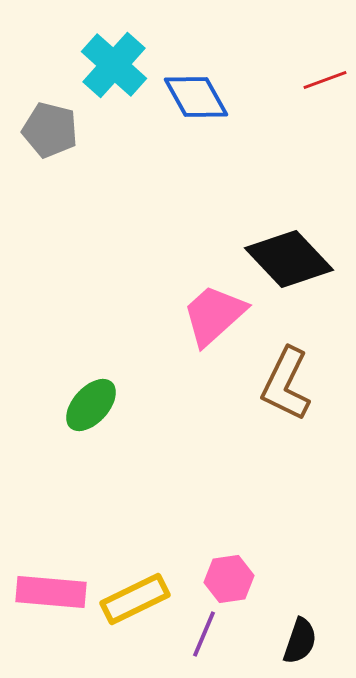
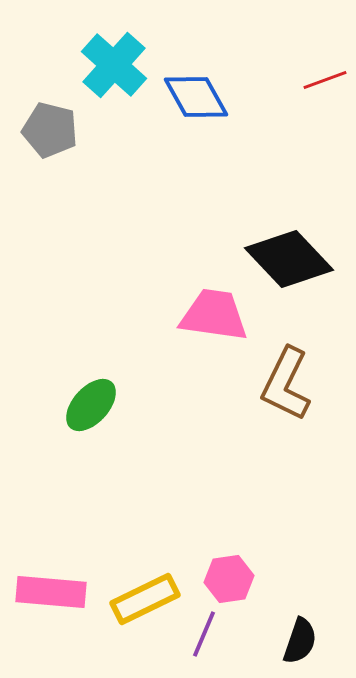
pink trapezoid: rotated 50 degrees clockwise
yellow rectangle: moved 10 px right
